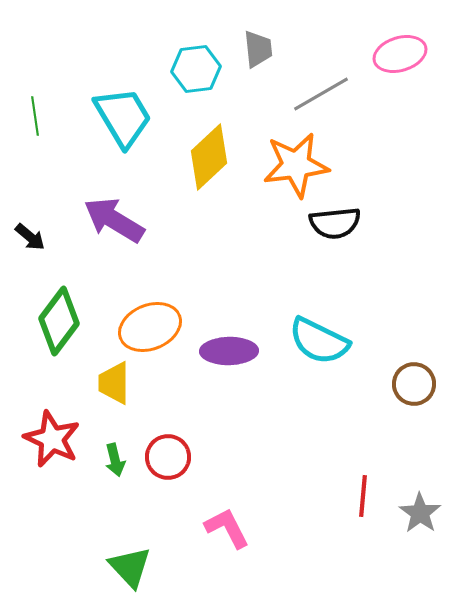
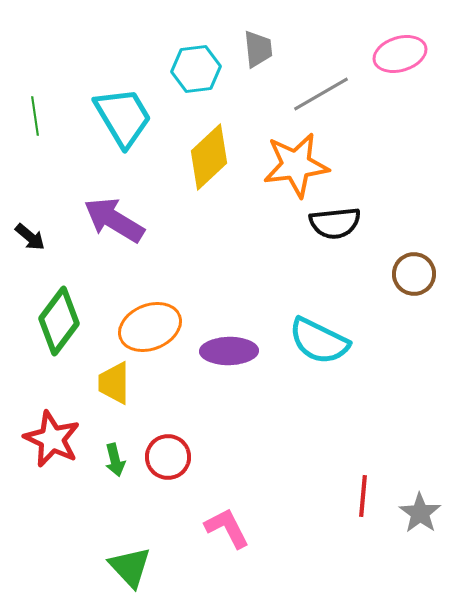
brown circle: moved 110 px up
